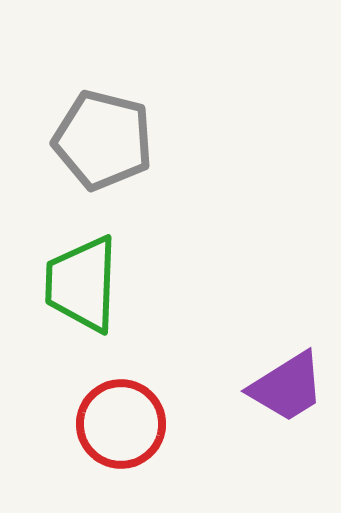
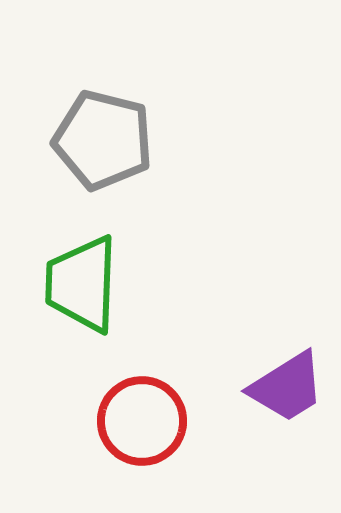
red circle: moved 21 px right, 3 px up
